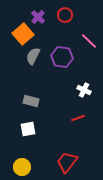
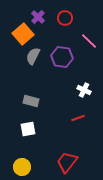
red circle: moved 3 px down
